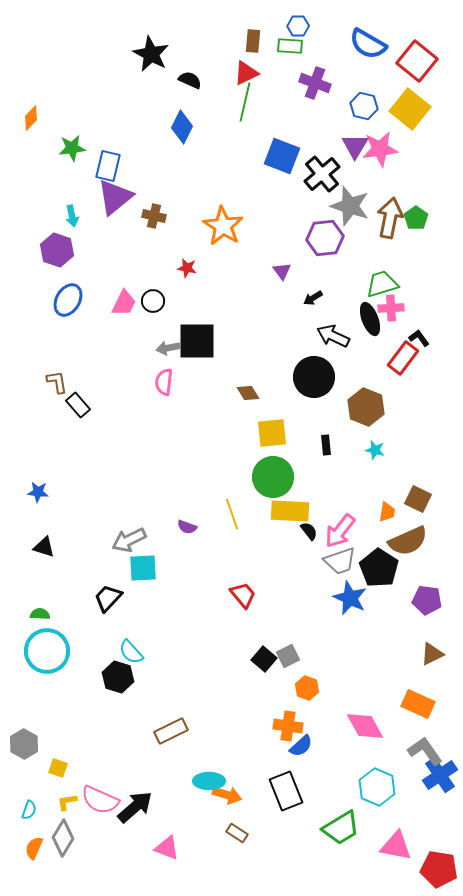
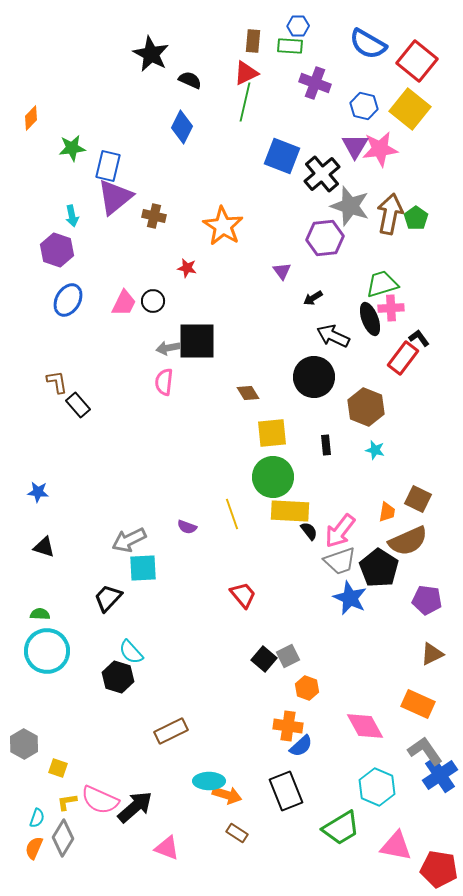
brown arrow at (390, 218): moved 4 px up
cyan semicircle at (29, 810): moved 8 px right, 8 px down
